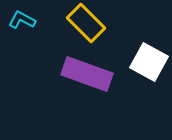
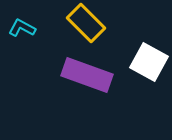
cyan L-shape: moved 8 px down
purple rectangle: moved 1 px down
